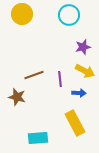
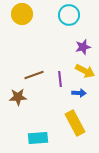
brown star: moved 1 px right; rotated 18 degrees counterclockwise
